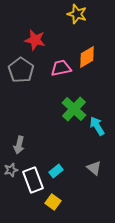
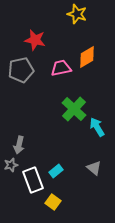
gray pentagon: rotated 25 degrees clockwise
cyan arrow: moved 1 px down
gray star: moved 5 px up
